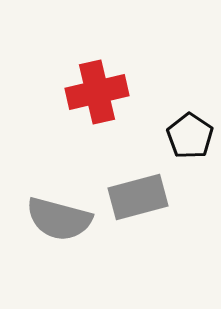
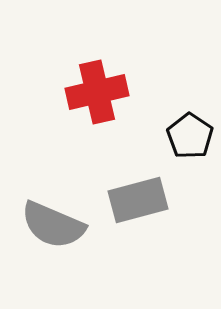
gray rectangle: moved 3 px down
gray semicircle: moved 6 px left, 6 px down; rotated 8 degrees clockwise
